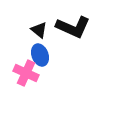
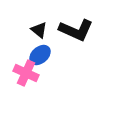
black L-shape: moved 3 px right, 3 px down
blue ellipse: rotated 70 degrees clockwise
